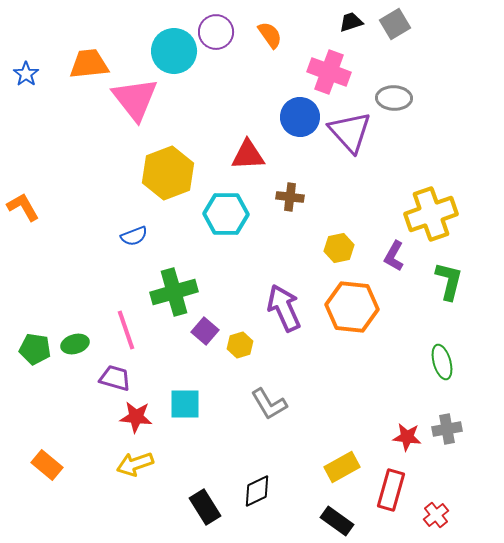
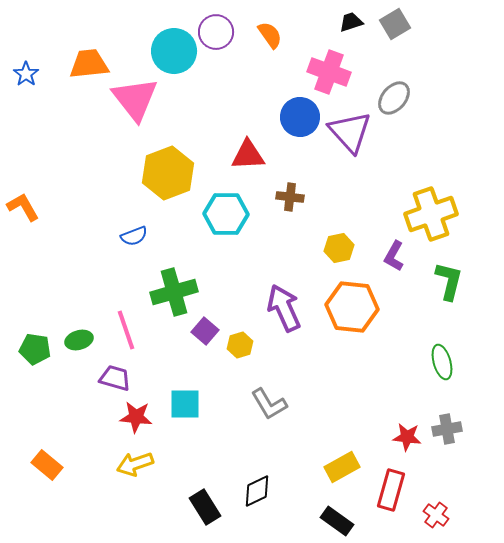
gray ellipse at (394, 98): rotated 52 degrees counterclockwise
green ellipse at (75, 344): moved 4 px right, 4 px up
red cross at (436, 515): rotated 15 degrees counterclockwise
